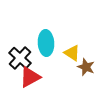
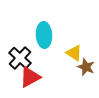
cyan ellipse: moved 2 px left, 8 px up
yellow triangle: moved 2 px right
